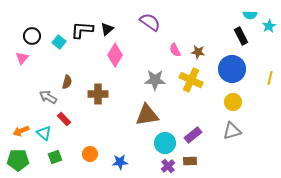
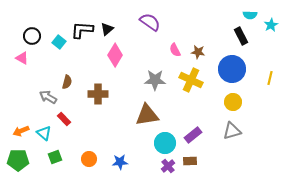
cyan star: moved 2 px right, 1 px up
pink triangle: rotated 40 degrees counterclockwise
orange circle: moved 1 px left, 5 px down
